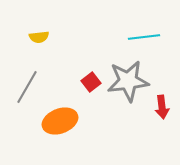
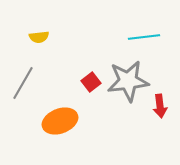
gray line: moved 4 px left, 4 px up
red arrow: moved 2 px left, 1 px up
